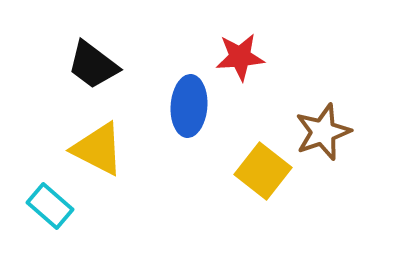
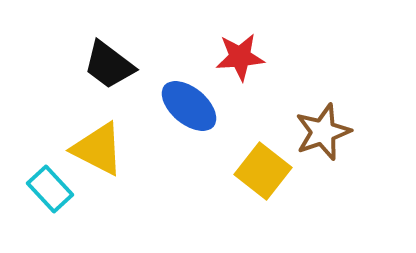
black trapezoid: moved 16 px right
blue ellipse: rotated 54 degrees counterclockwise
cyan rectangle: moved 17 px up; rotated 6 degrees clockwise
